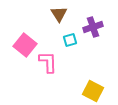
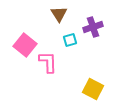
yellow square: moved 2 px up
